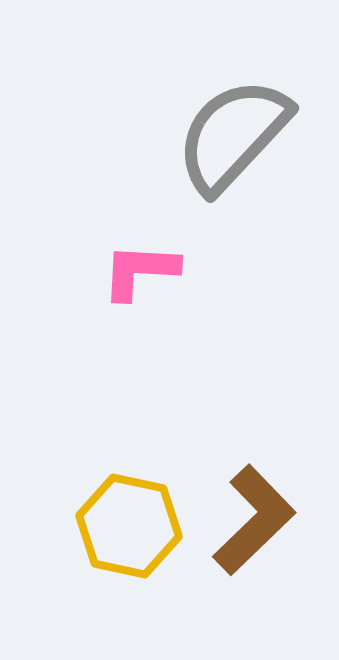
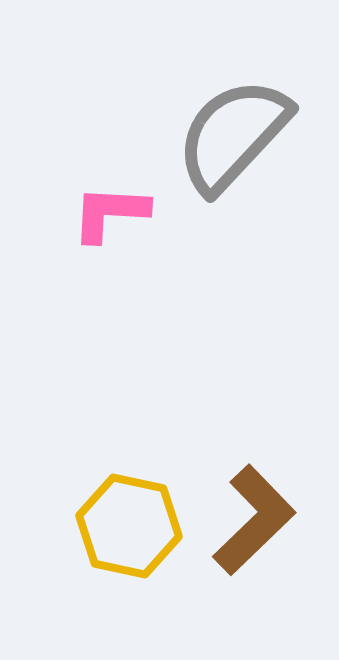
pink L-shape: moved 30 px left, 58 px up
